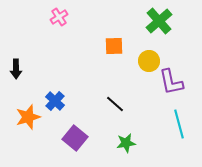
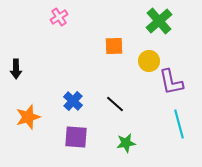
blue cross: moved 18 px right
purple square: moved 1 px right, 1 px up; rotated 35 degrees counterclockwise
